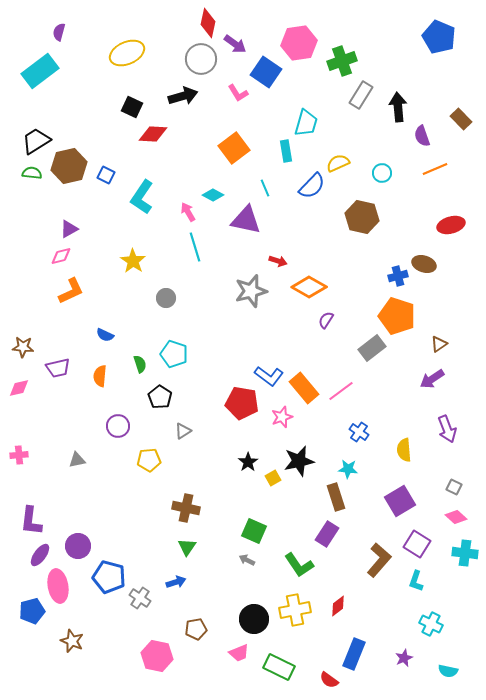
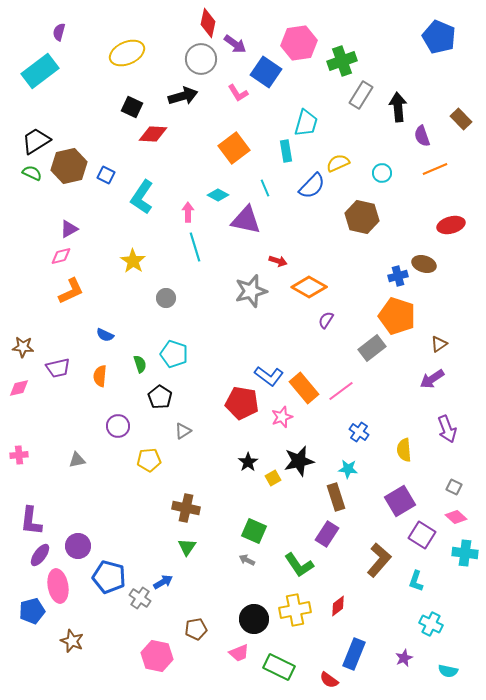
green semicircle at (32, 173): rotated 18 degrees clockwise
cyan diamond at (213, 195): moved 5 px right
pink arrow at (188, 212): rotated 30 degrees clockwise
purple square at (417, 544): moved 5 px right, 9 px up
blue arrow at (176, 582): moved 13 px left; rotated 12 degrees counterclockwise
